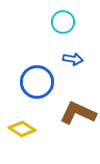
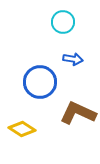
blue circle: moved 3 px right
